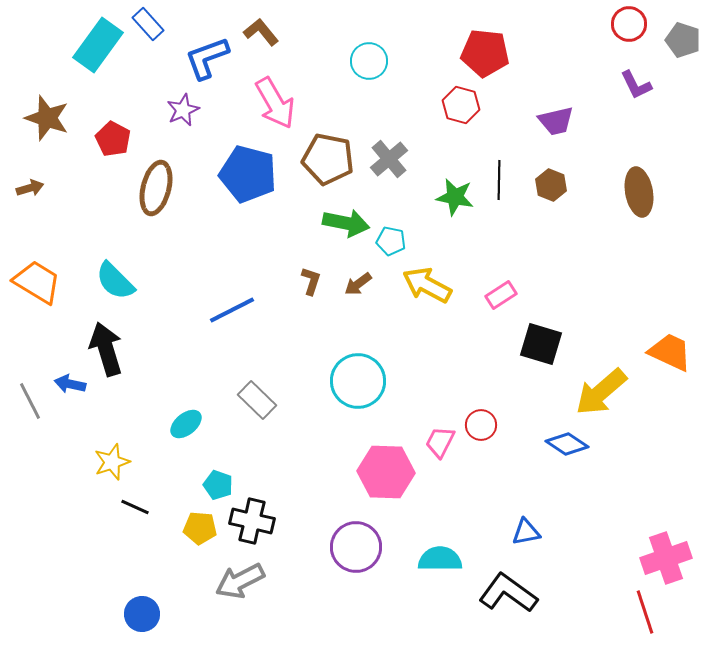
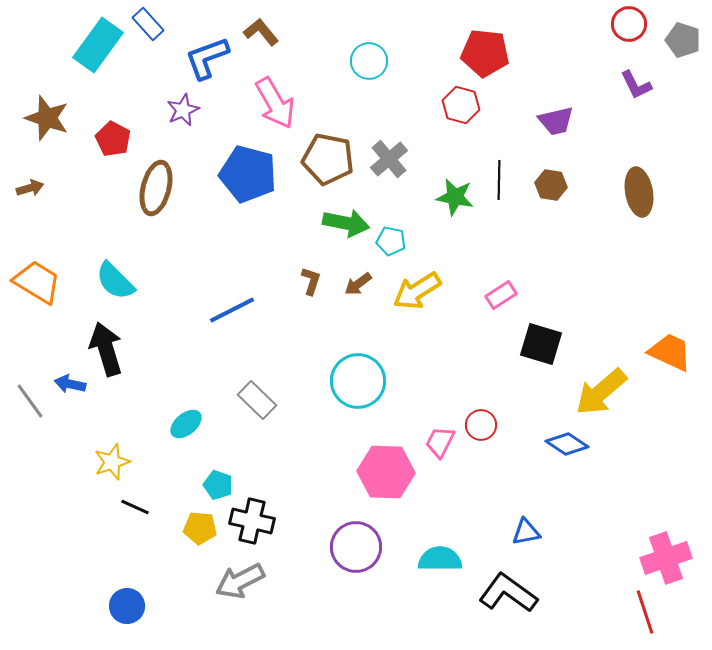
brown hexagon at (551, 185): rotated 12 degrees counterclockwise
yellow arrow at (427, 285): moved 10 px left, 6 px down; rotated 60 degrees counterclockwise
gray line at (30, 401): rotated 9 degrees counterclockwise
blue circle at (142, 614): moved 15 px left, 8 px up
